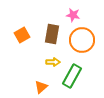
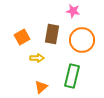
pink star: moved 4 px up
orange square: moved 2 px down
yellow arrow: moved 16 px left, 4 px up
green rectangle: rotated 15 degrees counterclockwise
